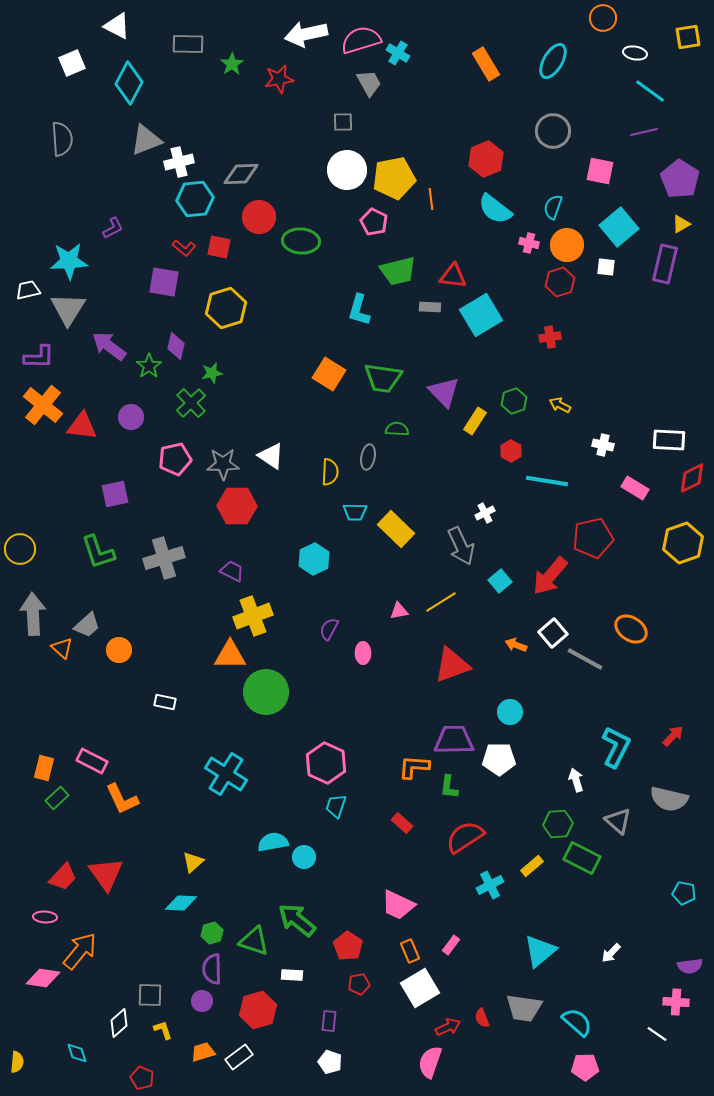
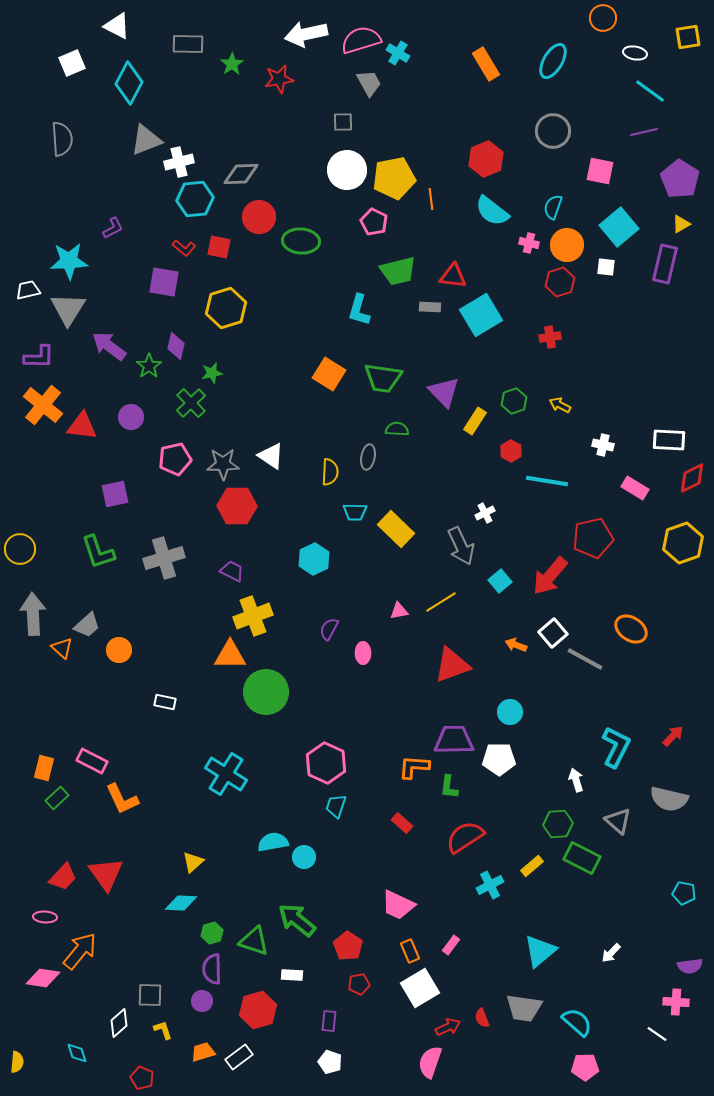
cyan semicircle at (495, 209): moved 3 px left, 2 px down
